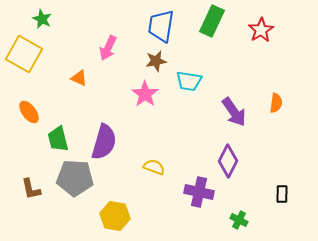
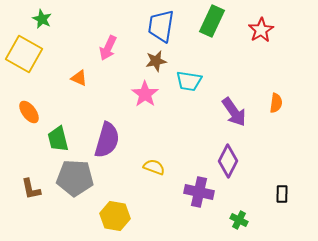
purple semicircle: moved 3 px right, 2 px up
